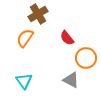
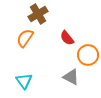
orange circle: moved 2 px right, 3 px up
gray triangle: moved 3 px up
